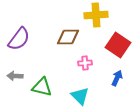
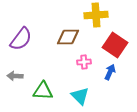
purple semicircle: moved 2 px right
red square: moved 3 px left
pink cross: moved 1 px left, 1 px up
blue arrow: moved 7 px left, 6 px up
green triangle: moved 1 px right, 4 px down; rotated 10 degrees counterclockwise
